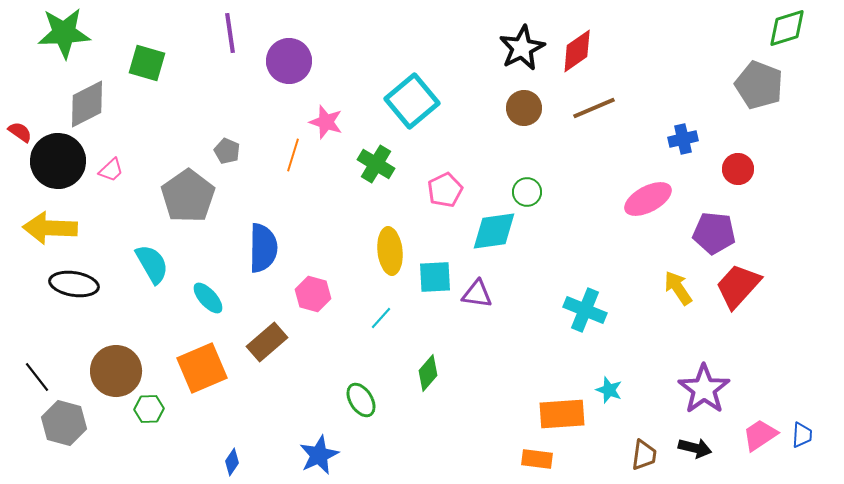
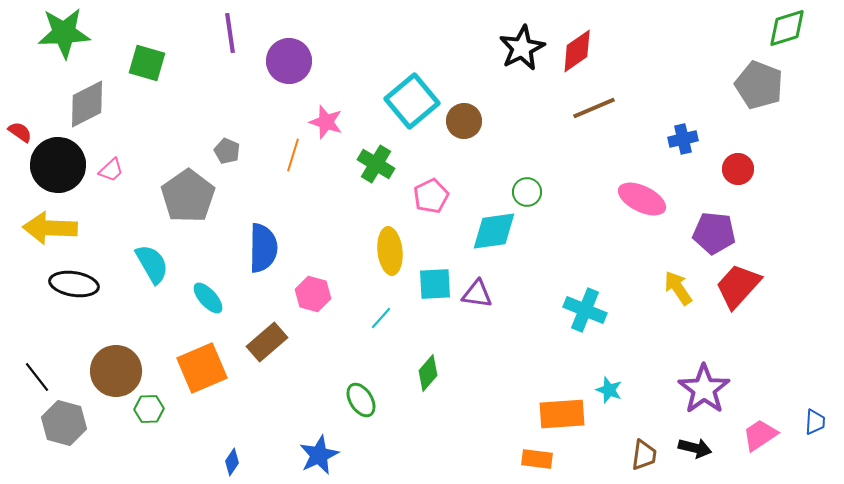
brown circle at (524, 108): moved 60 px left, 13 px down
black circle at (58, 161): moved 4 px down
pink pentagon at (445, 190): moved 14 px left, 6 px down
pink ellipse at (648, 199): moved 6 px left; rotated 54 degrees clockwise
cyan square at (435, 277): moved 7 px down
blue trapezoid at (802, 435): moved 13 px right, 13 px up
